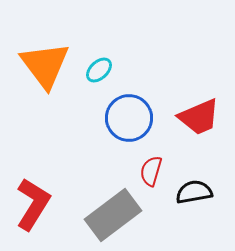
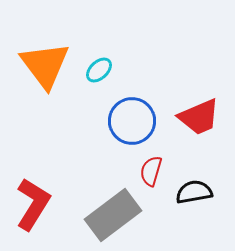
blue circle: moved 3 px right, 3 px down
